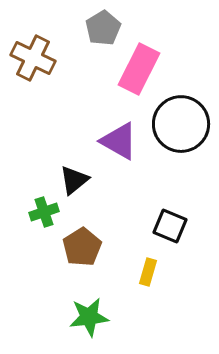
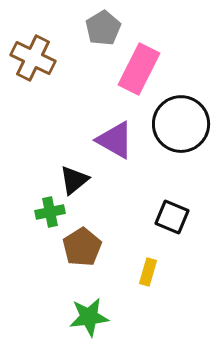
purple triangle: moved 4 px left, 1 px up
green cross: moved 6 px right; rotated 8 degrees clockwise
black square: moved 2 px right, 9 px up
